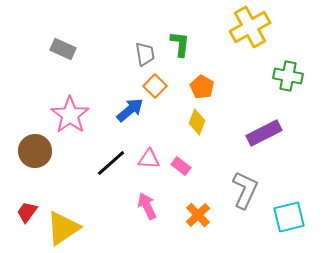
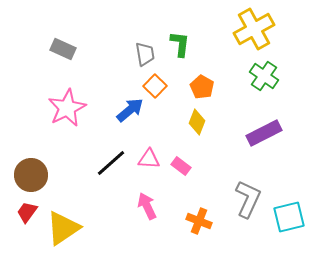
yellow cross: moved 4 px right, 2 px down
green cross: moved 24 px left; rotated 24 degrees clockwise
pink star: moved 3 px left, 7 px up; rotated 9 degrees clockwise
brown circle: moved 4 px left, 24 px down
gray L-shape: moved 3 px right, 9 px down
orange cross: moved 1 px right, 6 px down; rotated 25 degrees counterclockwise
